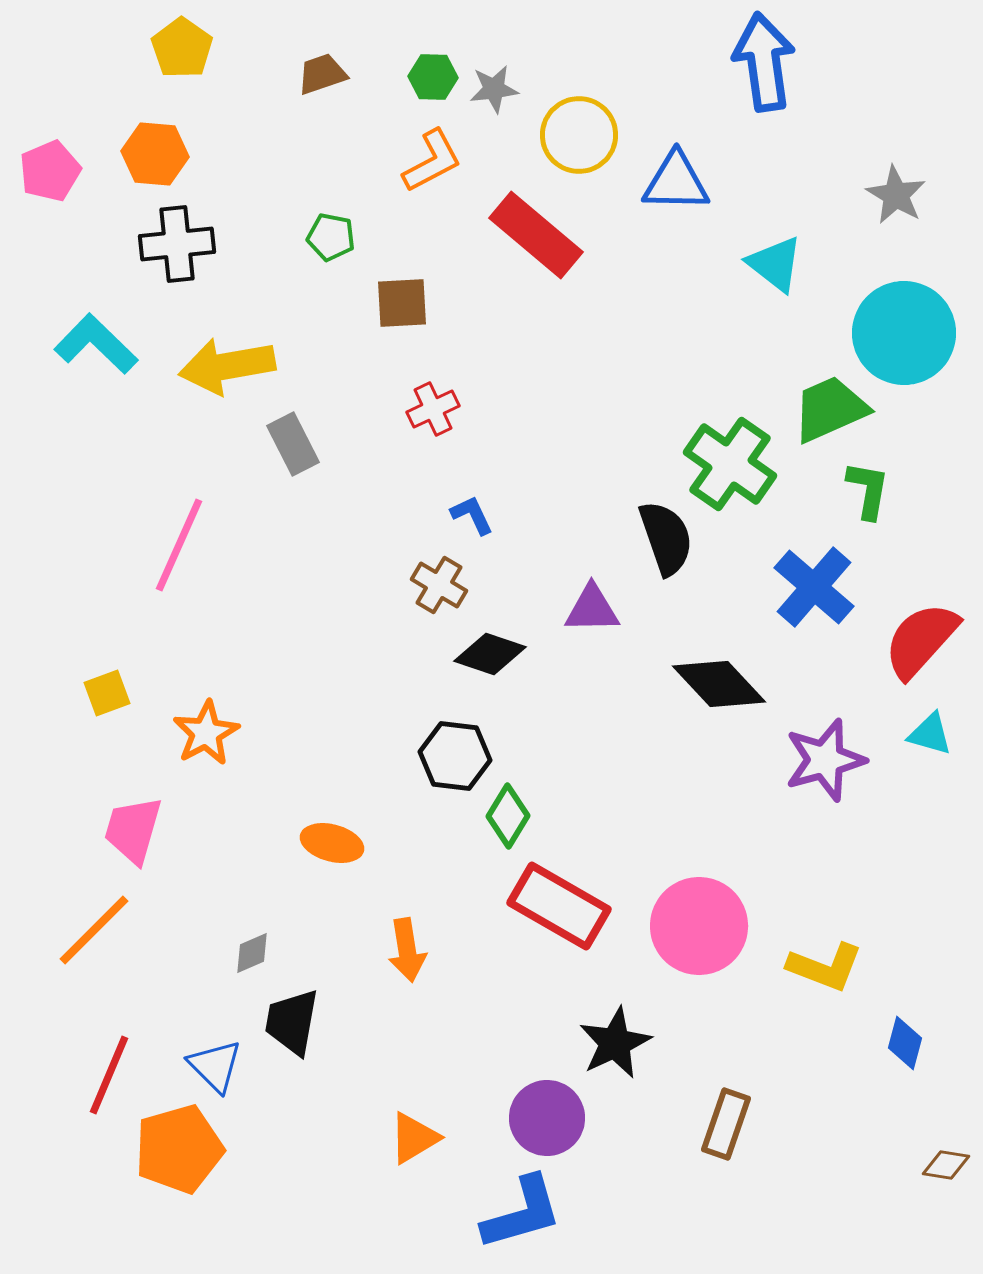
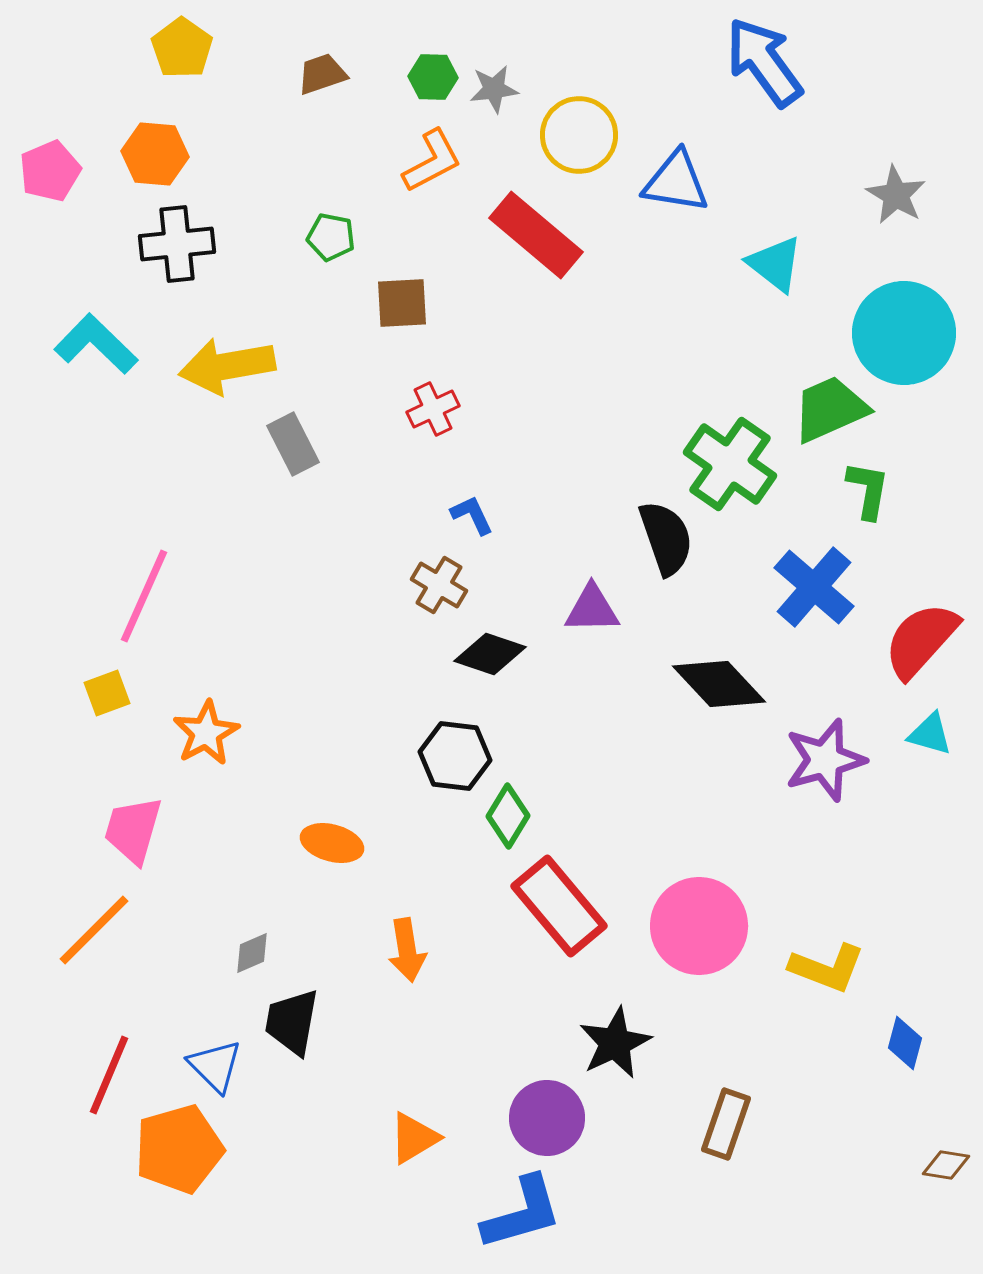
blue arrow at (764, 62): rotated 28 degrees counterclockwise
blue triangle at (676, 182): rotated 8 degrees clockwise
pink line at (179, 545): moved 35 px left, 51 px down
red rectangle at (559, 906): rotated 20 degrees clockwise
yellow L-shape at (825, 967): moved 2 px right, 1 px down
